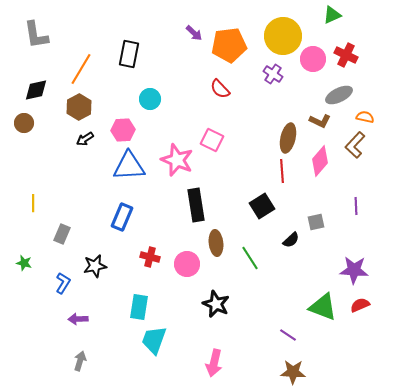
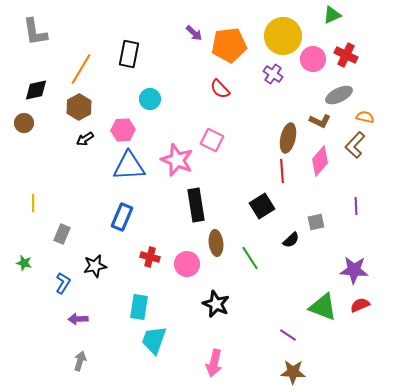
gray L-shape at (36, 35): moved 1 px left, 3 px up
